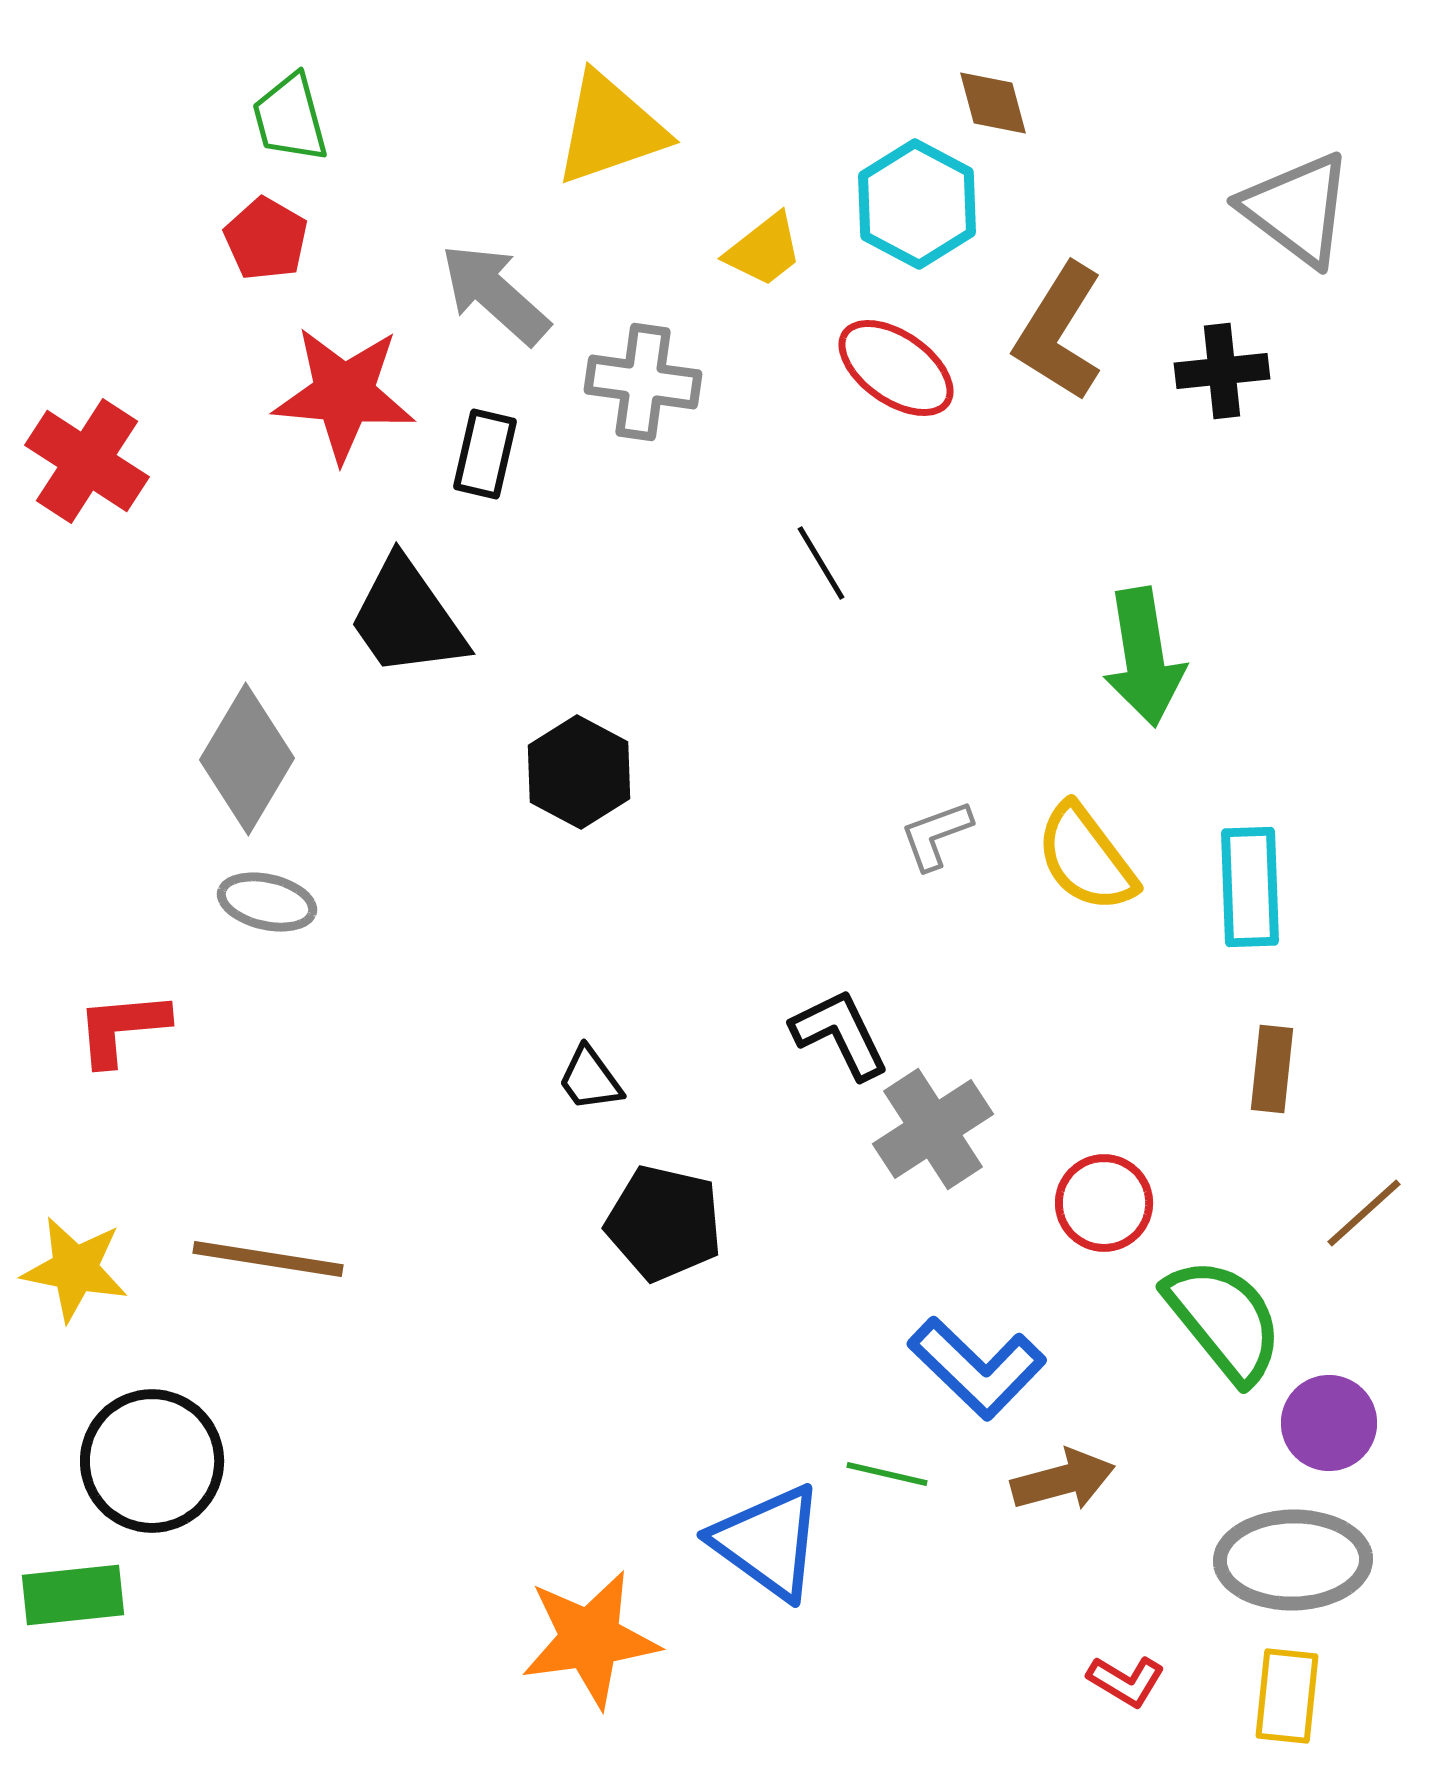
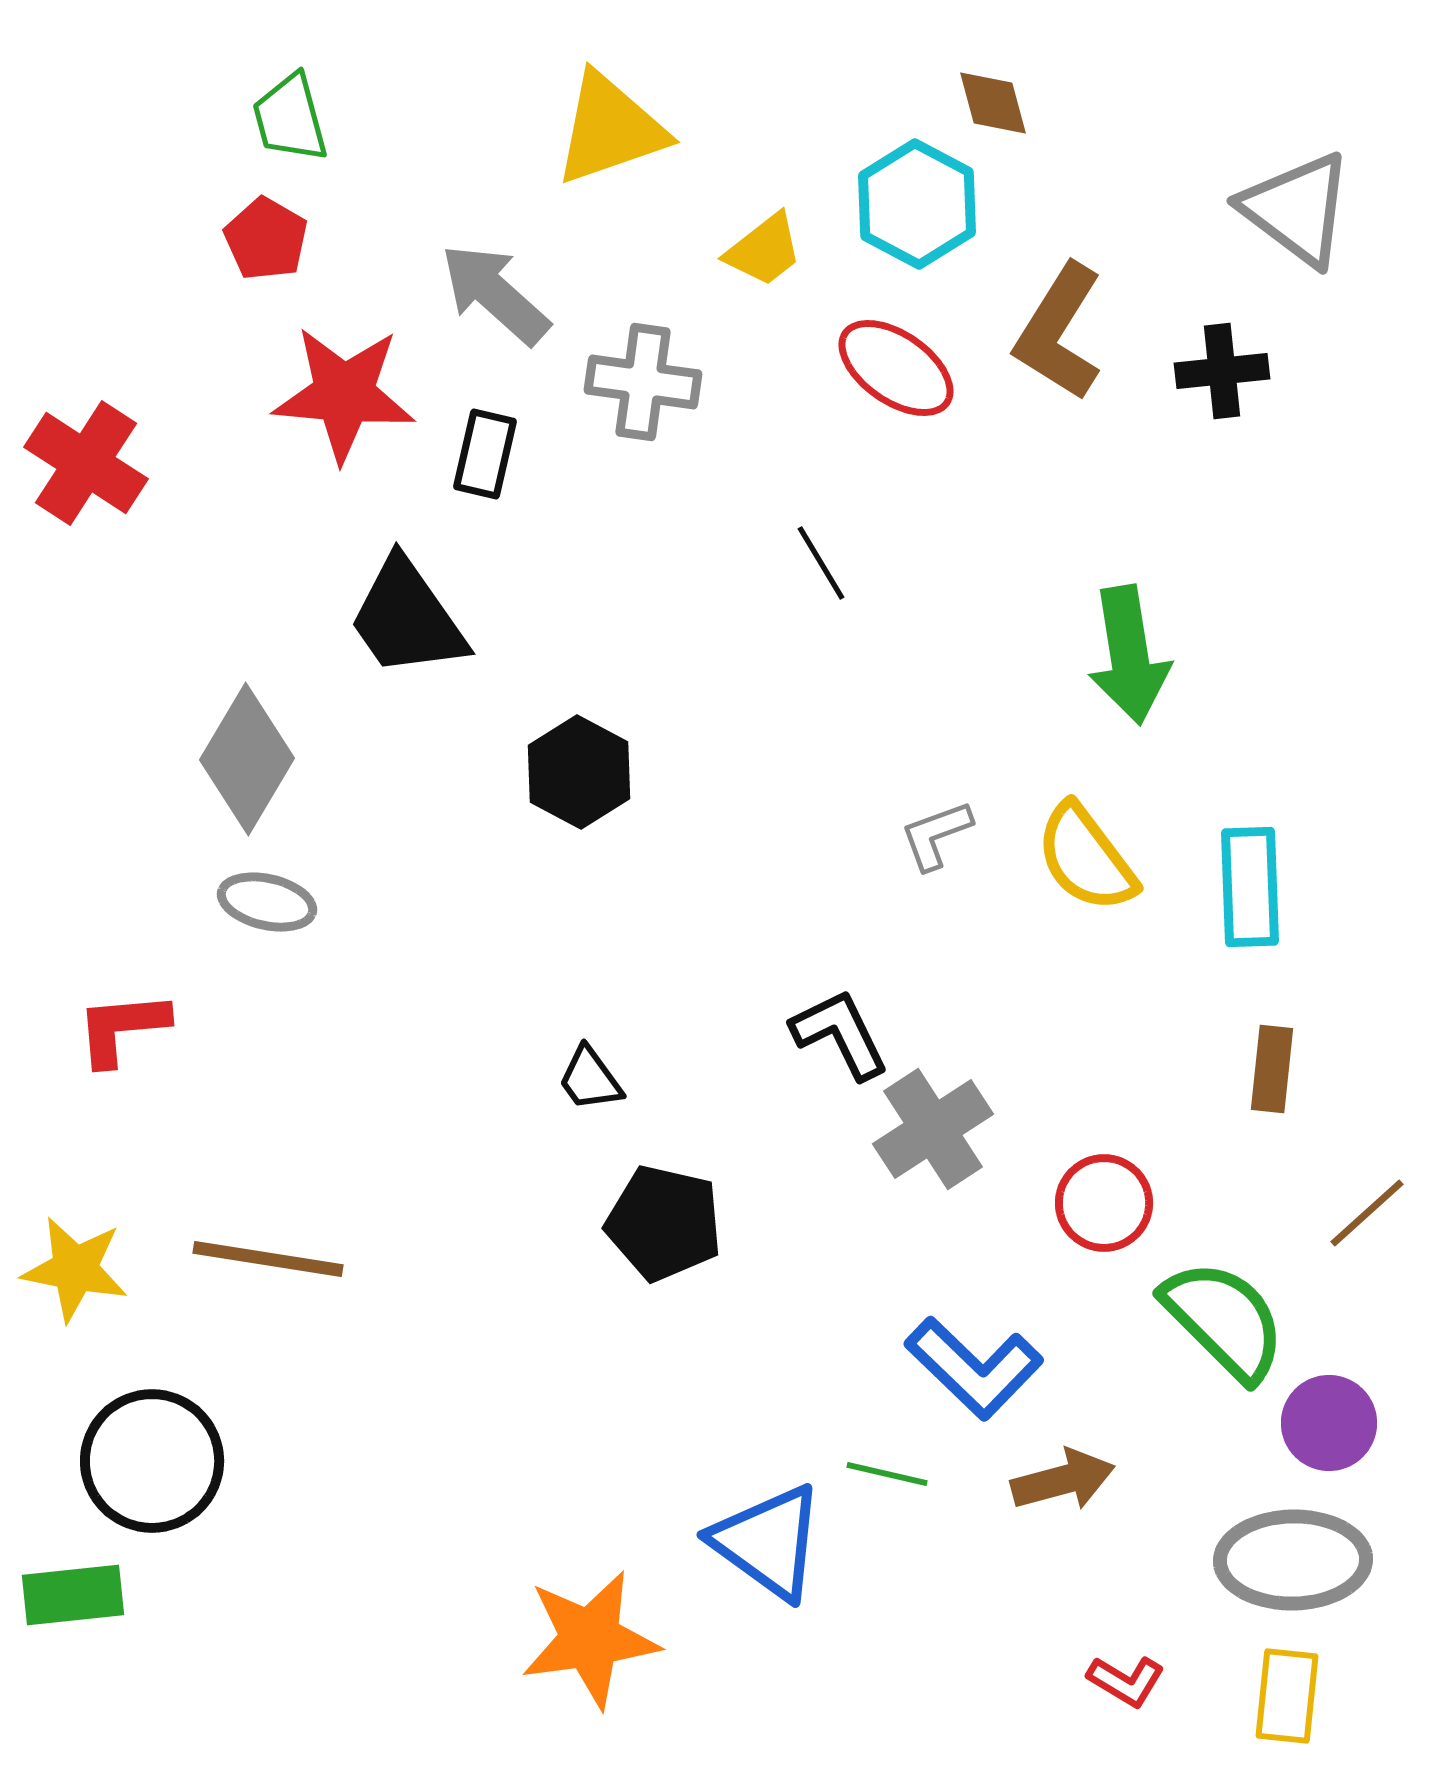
red cross at (87, 461): moved 1 px left, 2 px down
green arrow at (1144, 657): moved 15 px left, 2 px up
brown line at (1364, 1213): moved 3 px right
green semicircle at (1224, 1320): rotated 6 degrees counterclockwise
blue L-shape at (977, 1368): moved 3 px left
